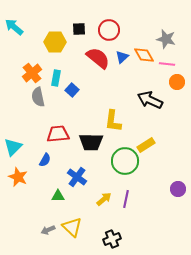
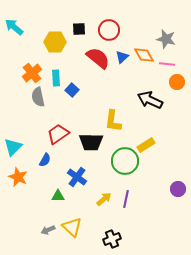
cyan rectangle: rotated 14 degrees counterclockwise
red trapezoid: rotated 30 degrees counterclockwise
